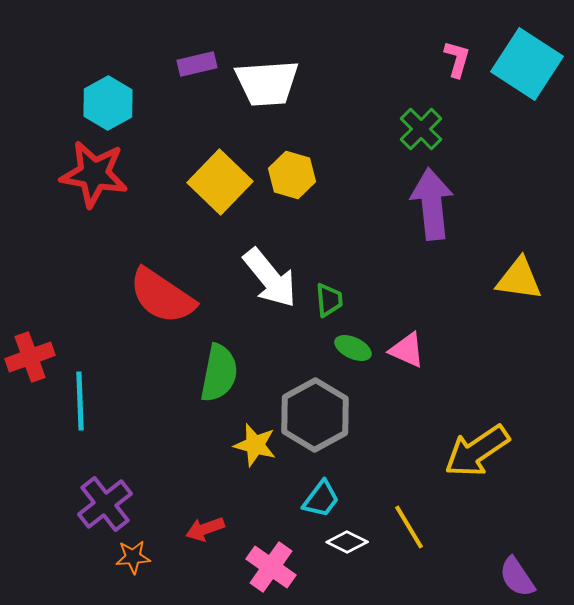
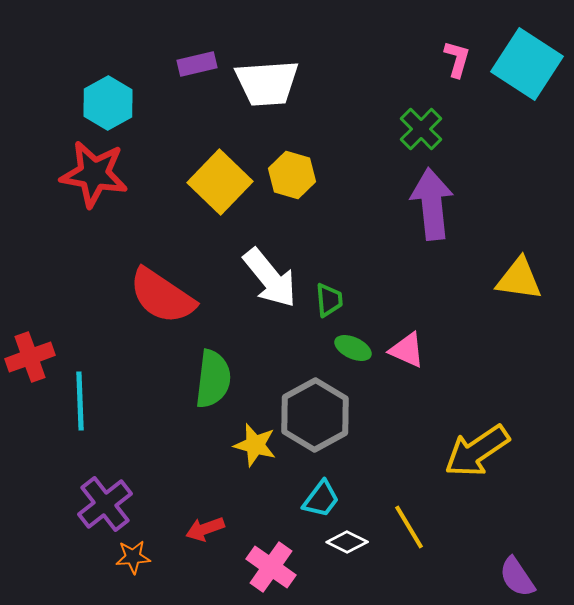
green semicircle: moved 6 px left, 6 px down; rotated 4 degrees counterclockwise
